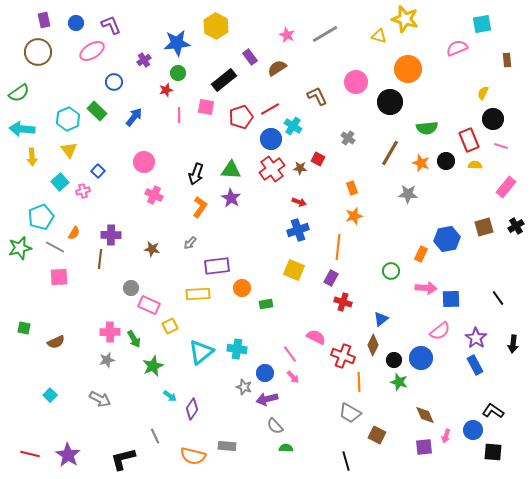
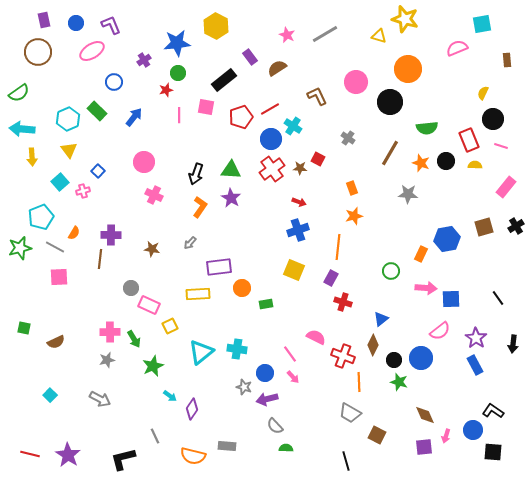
purple rectangle at (217, 266): moved 2 px right, 1 px down
